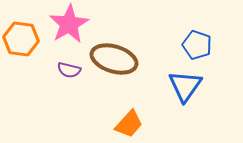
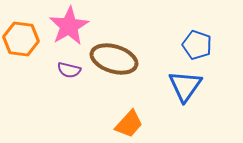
pink star: moved 2 px down
